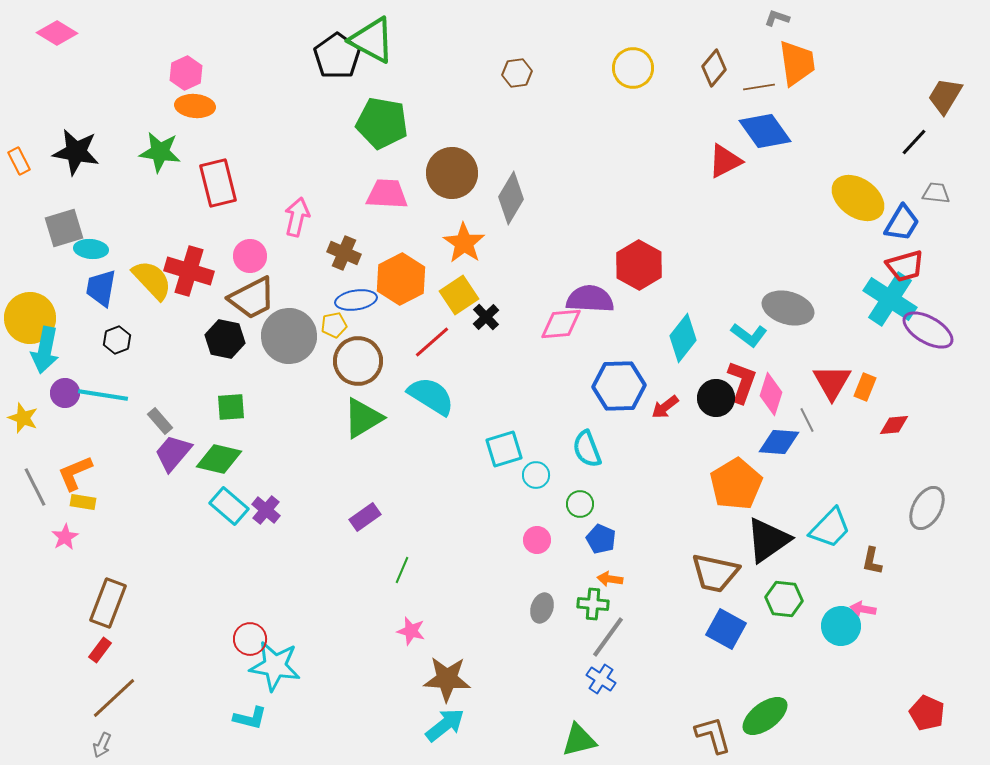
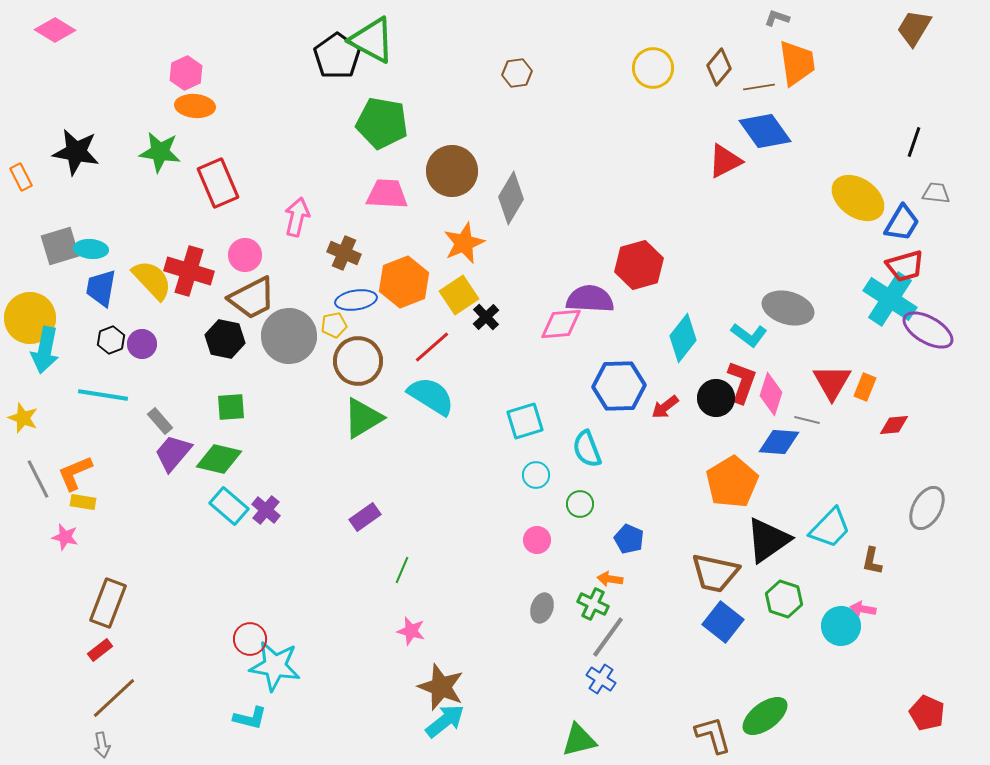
pink diamond at (57, 33): moved 2 px left, 3 px up
yellow circle at (633, 68): moved 20 px right
brown diamond at (714, 68): moved 5 px right, 1 px up
brown trapezoid at (945, 96): moved 31 px left, 68 px up
black line at (914, 142): rotated 24 degrees counterclockwise
orange rectangle at (19, 161): moved 2 px right, 16 px down
brown circle at (452, 173): moved 2 px up
red rectangle at (218, 183): rotated 9 degrees counterclockwise
gray square at (64, 228): moved 4 px left, 18 px down
orange star at (464, 243): rotated 15 degrees clockwise
pink circle at (250, 256): moved 5 px left, 1 px up
red hexagon at (639, 265): rotated 15 degrees clockwise
orange hexagon at (401, 279): moved 3 px right, 3 px down; rotated 6 degrees clockwise
black hexagon at (117, 340): moved 6 px left
red line at (432, 342): moved 5 px down
purple circle at (65, 393): moved 77 px right, 49 px up
gray line at (807, 420): rotated 50 degrees counterclockwise
cyan square at (504, 449): moved 21 px right, 28 px up
orange pentagon at (736, 484): moved 4 px left, 2 px up
gray line at (35, 487): moved 3 px right, 8 px up
pink star at (65, 537): rotated 28 degrees counterclockwise
blue pentagon at (601, 539): moved 28 px right
green hexagon at (784, 599): rotated 12 degrees clockwise
green cross at (593, 604): rotated 20 degrees clockwise
blue square at (726, 629): moved 3 px left, 7 px up; rotated 9 degrees clockwise
red rectangle at (100, 650): rotated 15 degrees clockwise
brown star at (447, 679): moved 6 px left, 8 px down; rotated 18 degrees clockwise
cyan arrow at (445, 725): moved 4 px up
gray arrow at (102, 745): rotated 35 degrees counterclockwise
